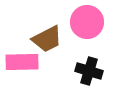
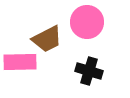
pink rectangle: moved 2 px left
